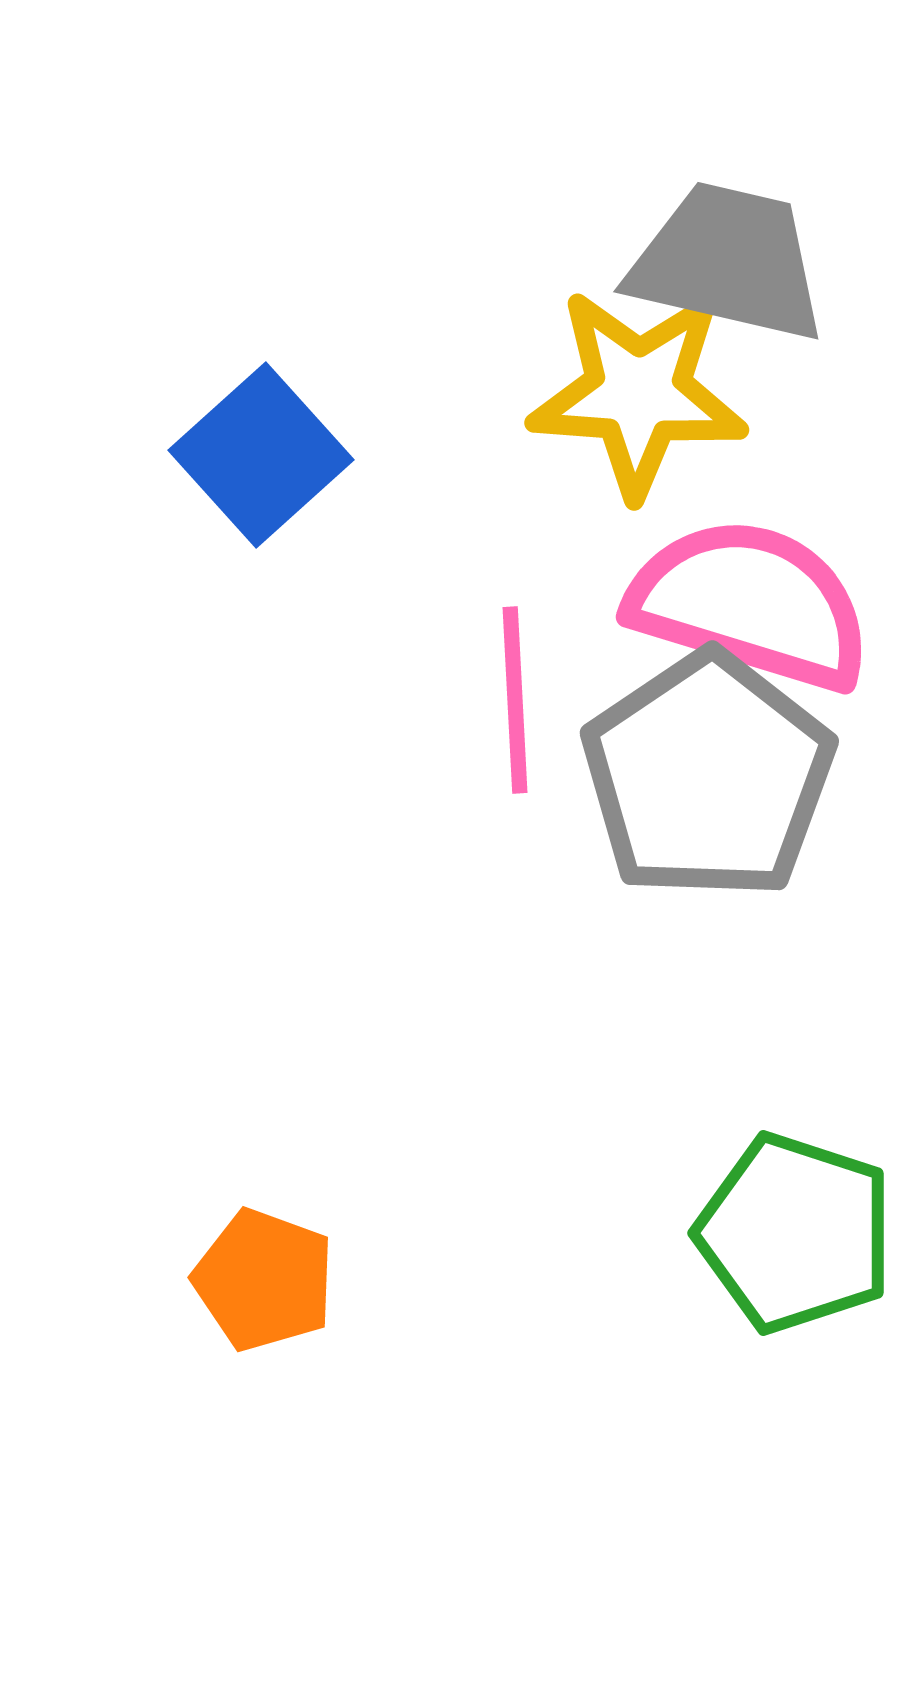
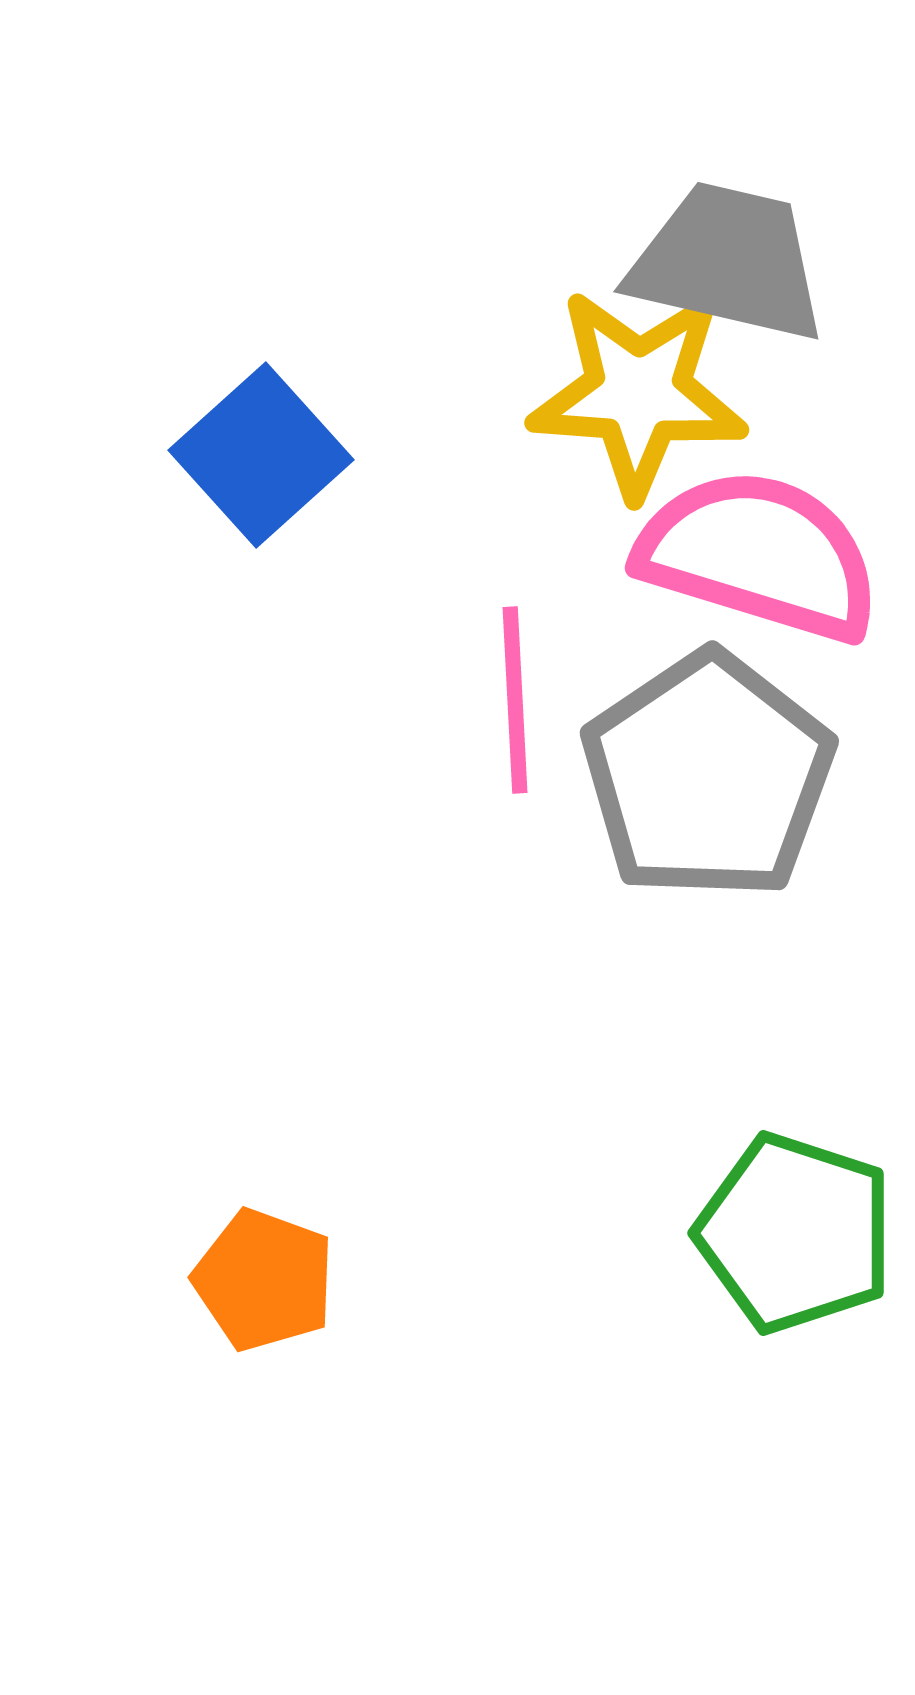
pink semicircle: moved 9 px right, 49 px up
